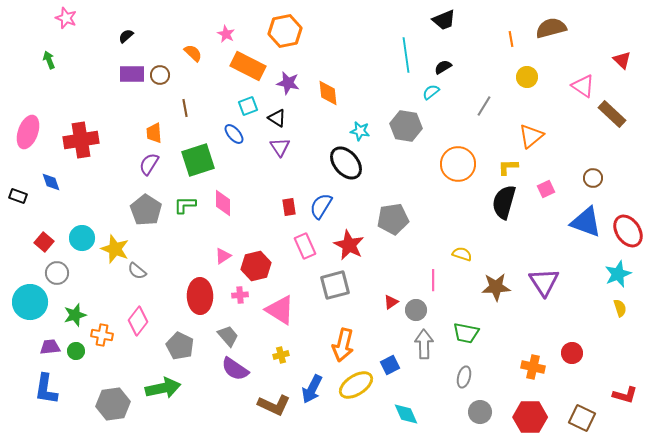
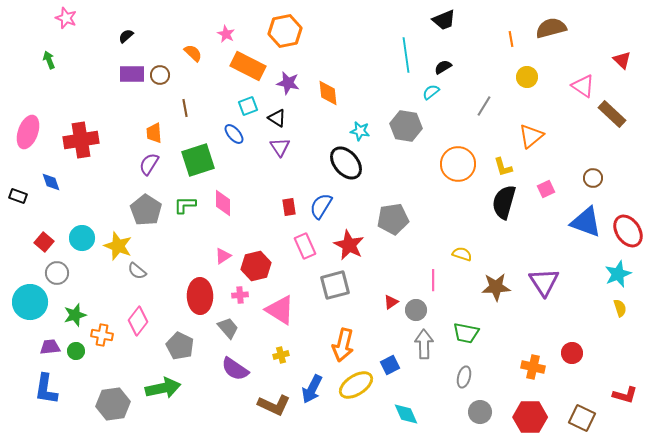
yellow L-shape at (508, 167): moved 5 px left; rotated 105 degrees counterclockwise
yellow star at (115, 249): moved 3 px right, 3 px up
gray trapezoid at (228, 336): moved 8 px up
